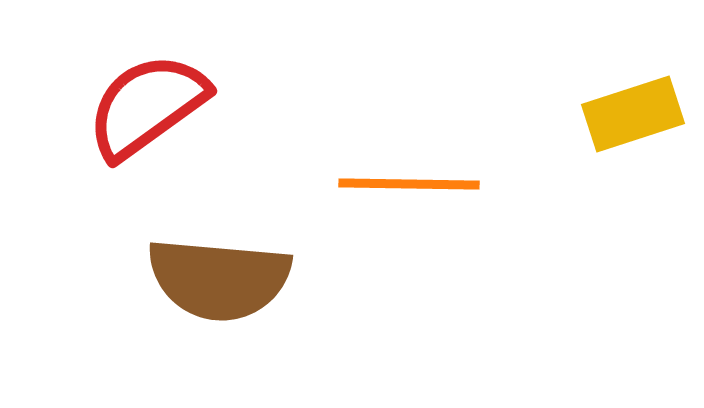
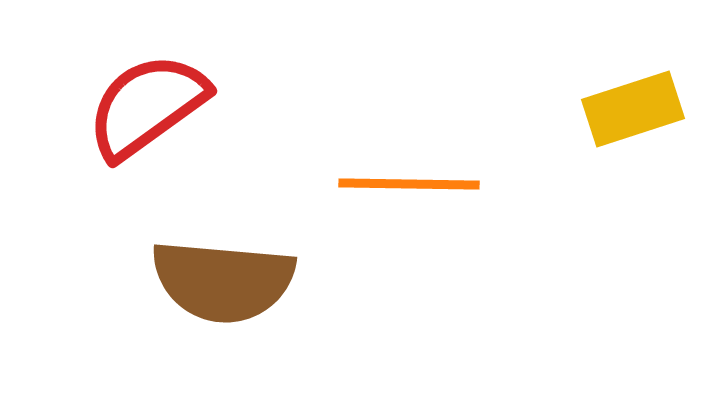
yellow rectangle: moved 5 px up
brown semicircle: moved 4 px right, 2 px down
